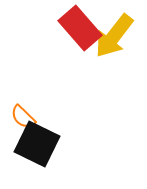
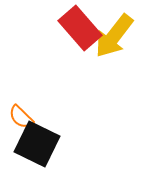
orange semicircle: moved 2 px left
